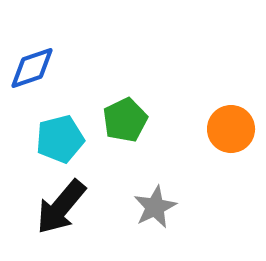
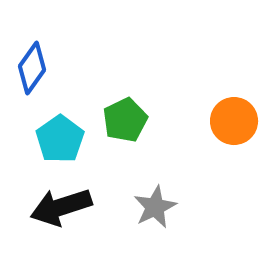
blue diamond: rotated 36 degrees counterclockwise
orange circle: moved 3 px right, 8 px up
cyan pentagon: rotated 21 degrees counterclockwise
black arrow: rotated 32 degrees clockwise
